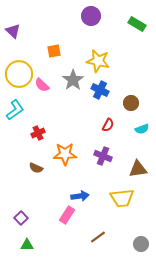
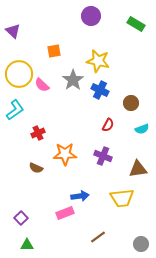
green rectangle: moved 1 px left
pink rectangle: moved 2 px left, 2 px up; rotated 36 degrees clockwise
